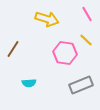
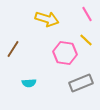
gray rectangle: moved 2 px up
